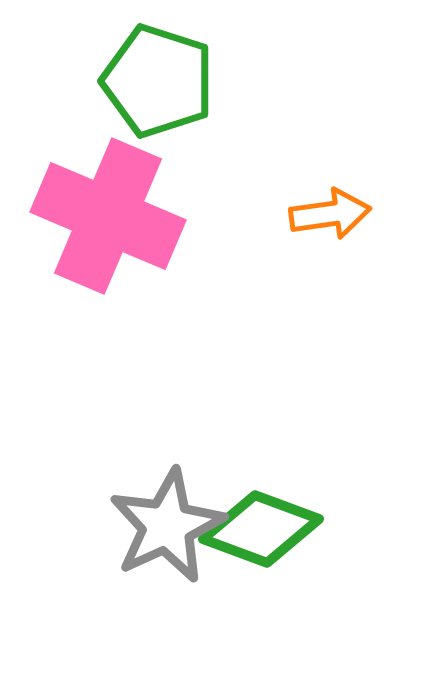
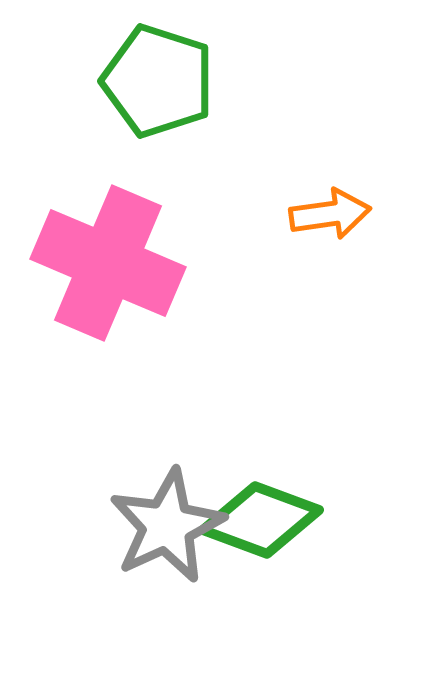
pink cross: moved 47 px down
green diamond: moved 9 px up
